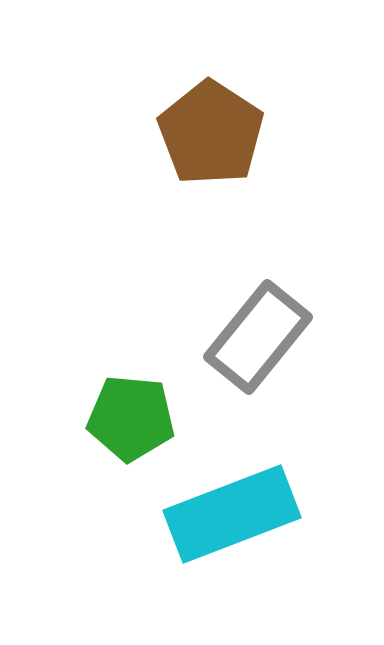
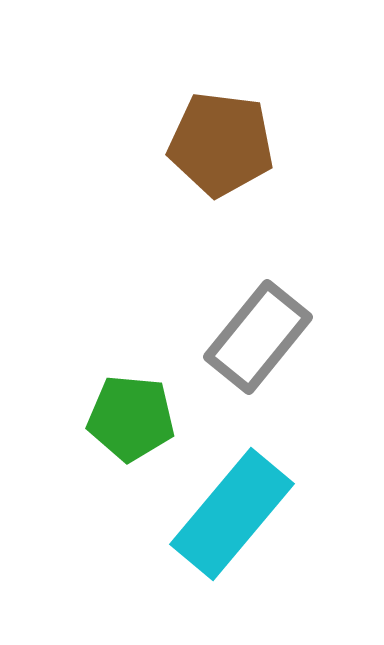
brown pentagon: moved 10 px right, 11 px down; rotated 26 degrees counterclockwise
cyan rectangle: rotated 29 degrees counterclockwise
